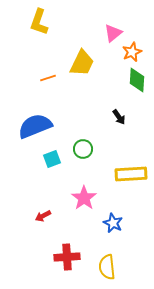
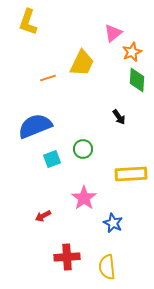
yellow L-shape: moved 11 px left
